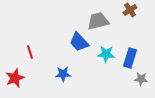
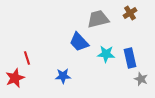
brown cross: moved 3 px down
gray trapezoid: moved 2 px up
red line: moved 3 px left, 6 px down
blue rectangle: rotated 30 degrees counterclockwise
blue star: moved 2 px down
gray star: rotated 16 degrees clockwise
